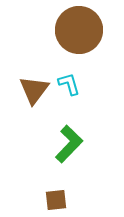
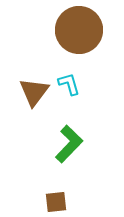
brown triangle: moved 2 px down
brown square: moved 2 px down
